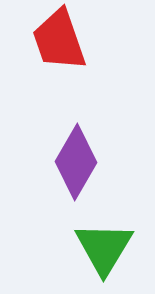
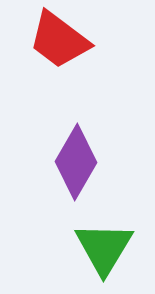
red trapezoid: rotated 34 degrees counterclockwise
